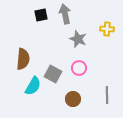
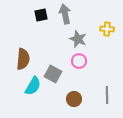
pink circle: moved 7 px up
brown circle: moved 1 px right
